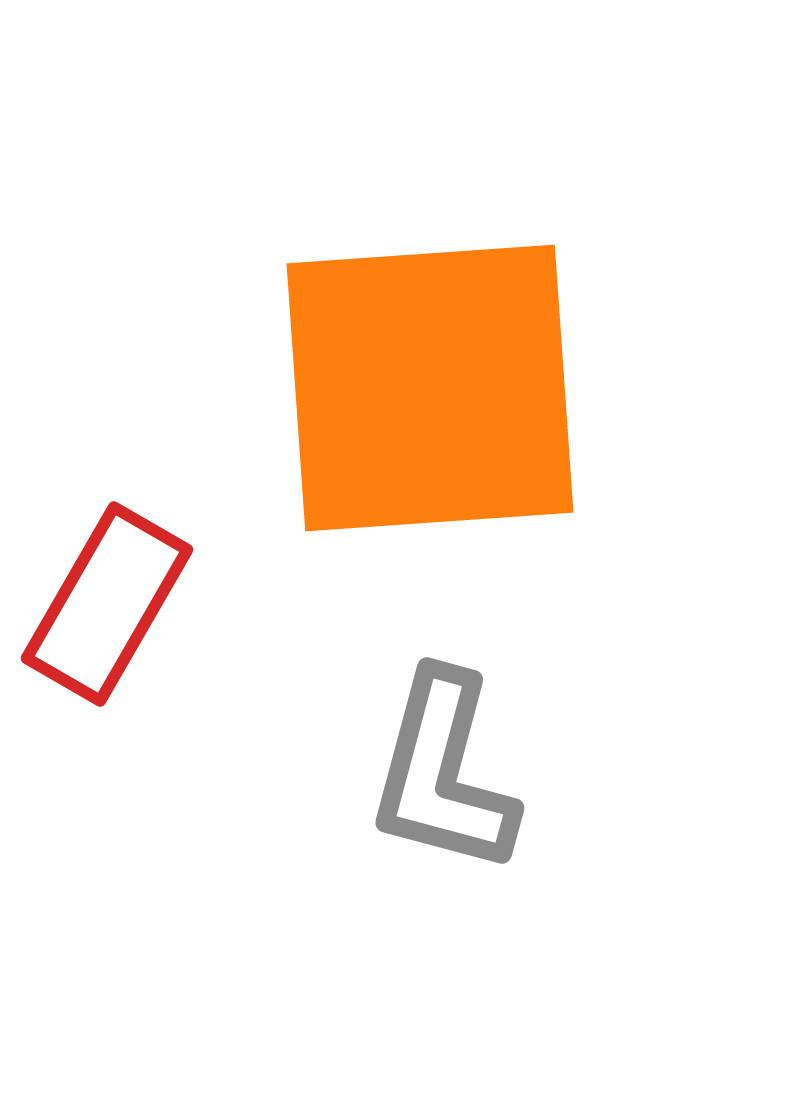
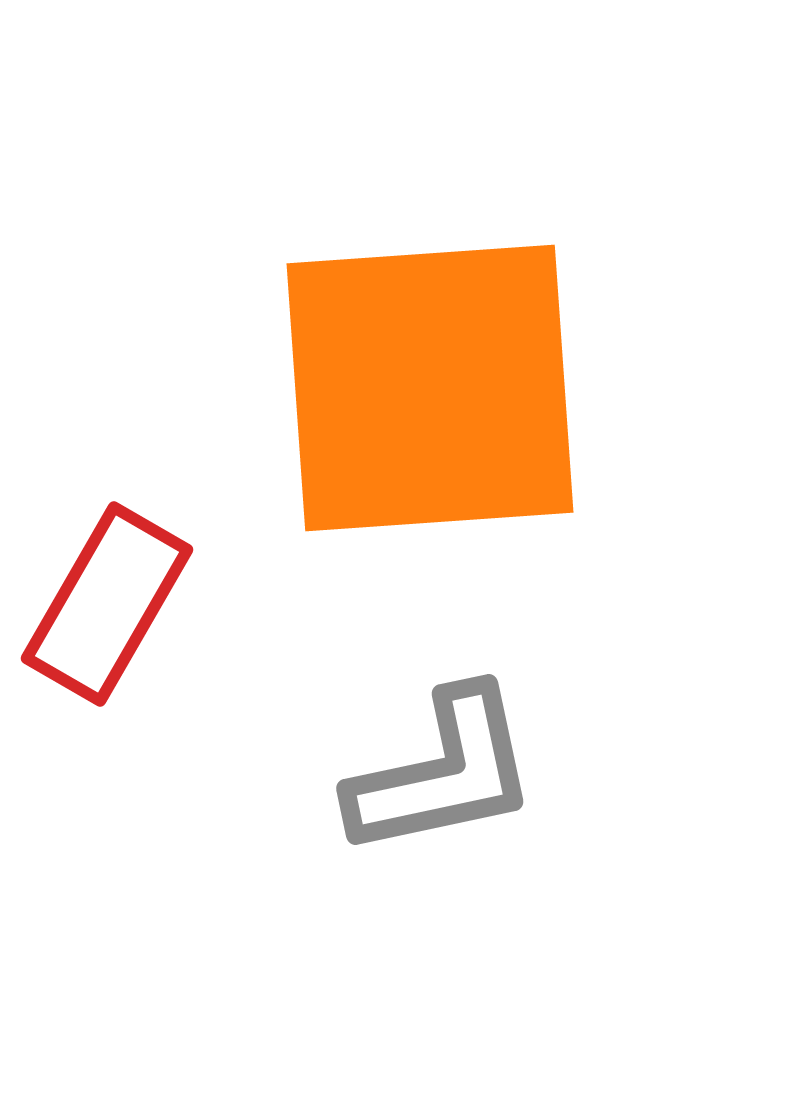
gray L-shape: rotated 117 degrees counterclockwise
